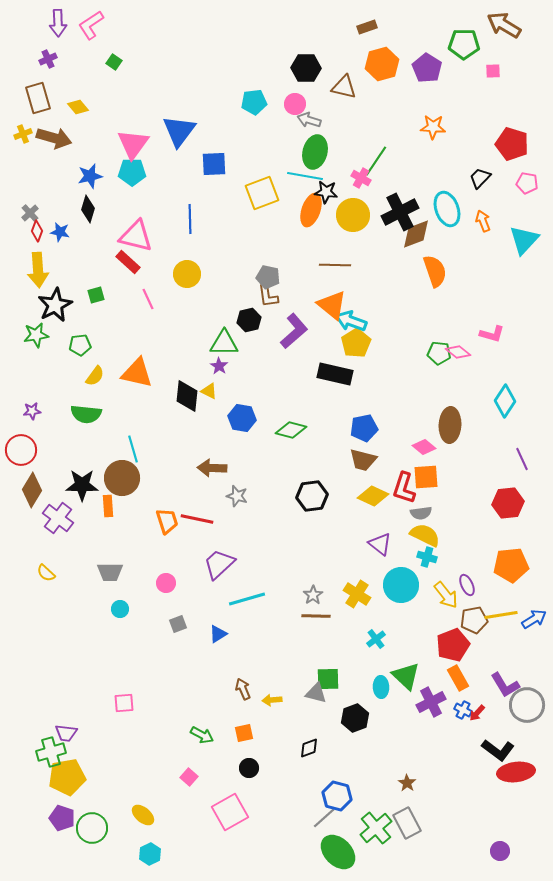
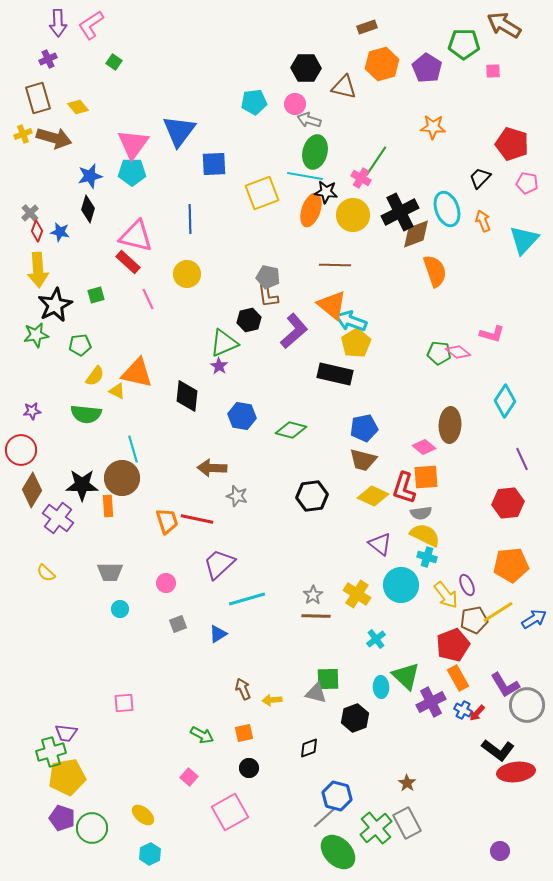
green triangle at (224, 343): rotated 24 degrees counterclockwise
yellow triangle at (209, 391): moved 92 px left
blue hexagon at (242, 418): moved 2 px up
yellow line at (501, 615): moved 3 px left, 3 px up; rotated 24 degrees counterclockwise
